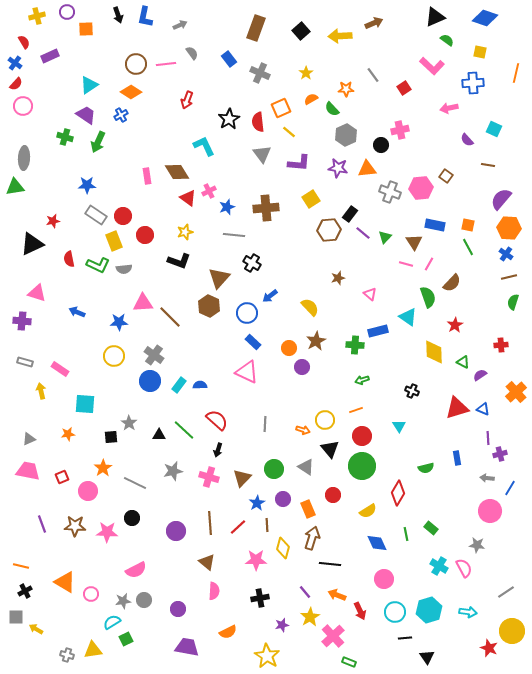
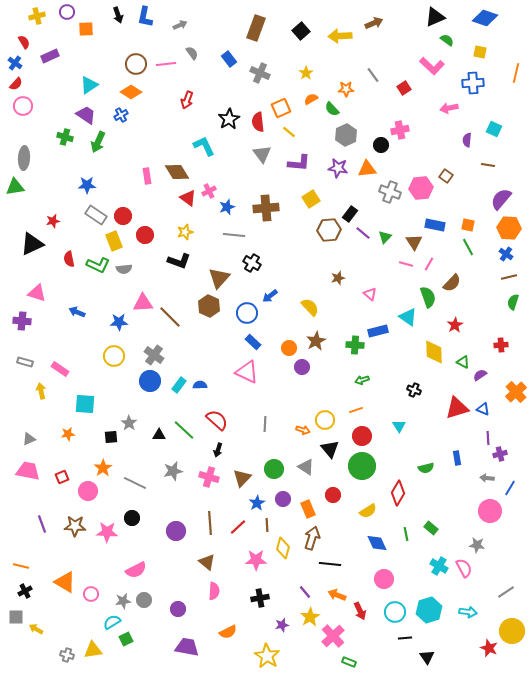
purple semicircle at (467, 140): rotated 48 degrees clockwise
black cross at (412, 391): moved 2 px right, 1 px up
